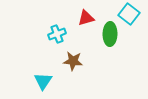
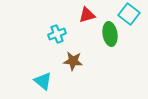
red triangle: moved 1 px right, 3 px up
green ellipse: rotated 10 degrees counterclockwise
cyan triangle: rotated 24 degrees counterclockwise
